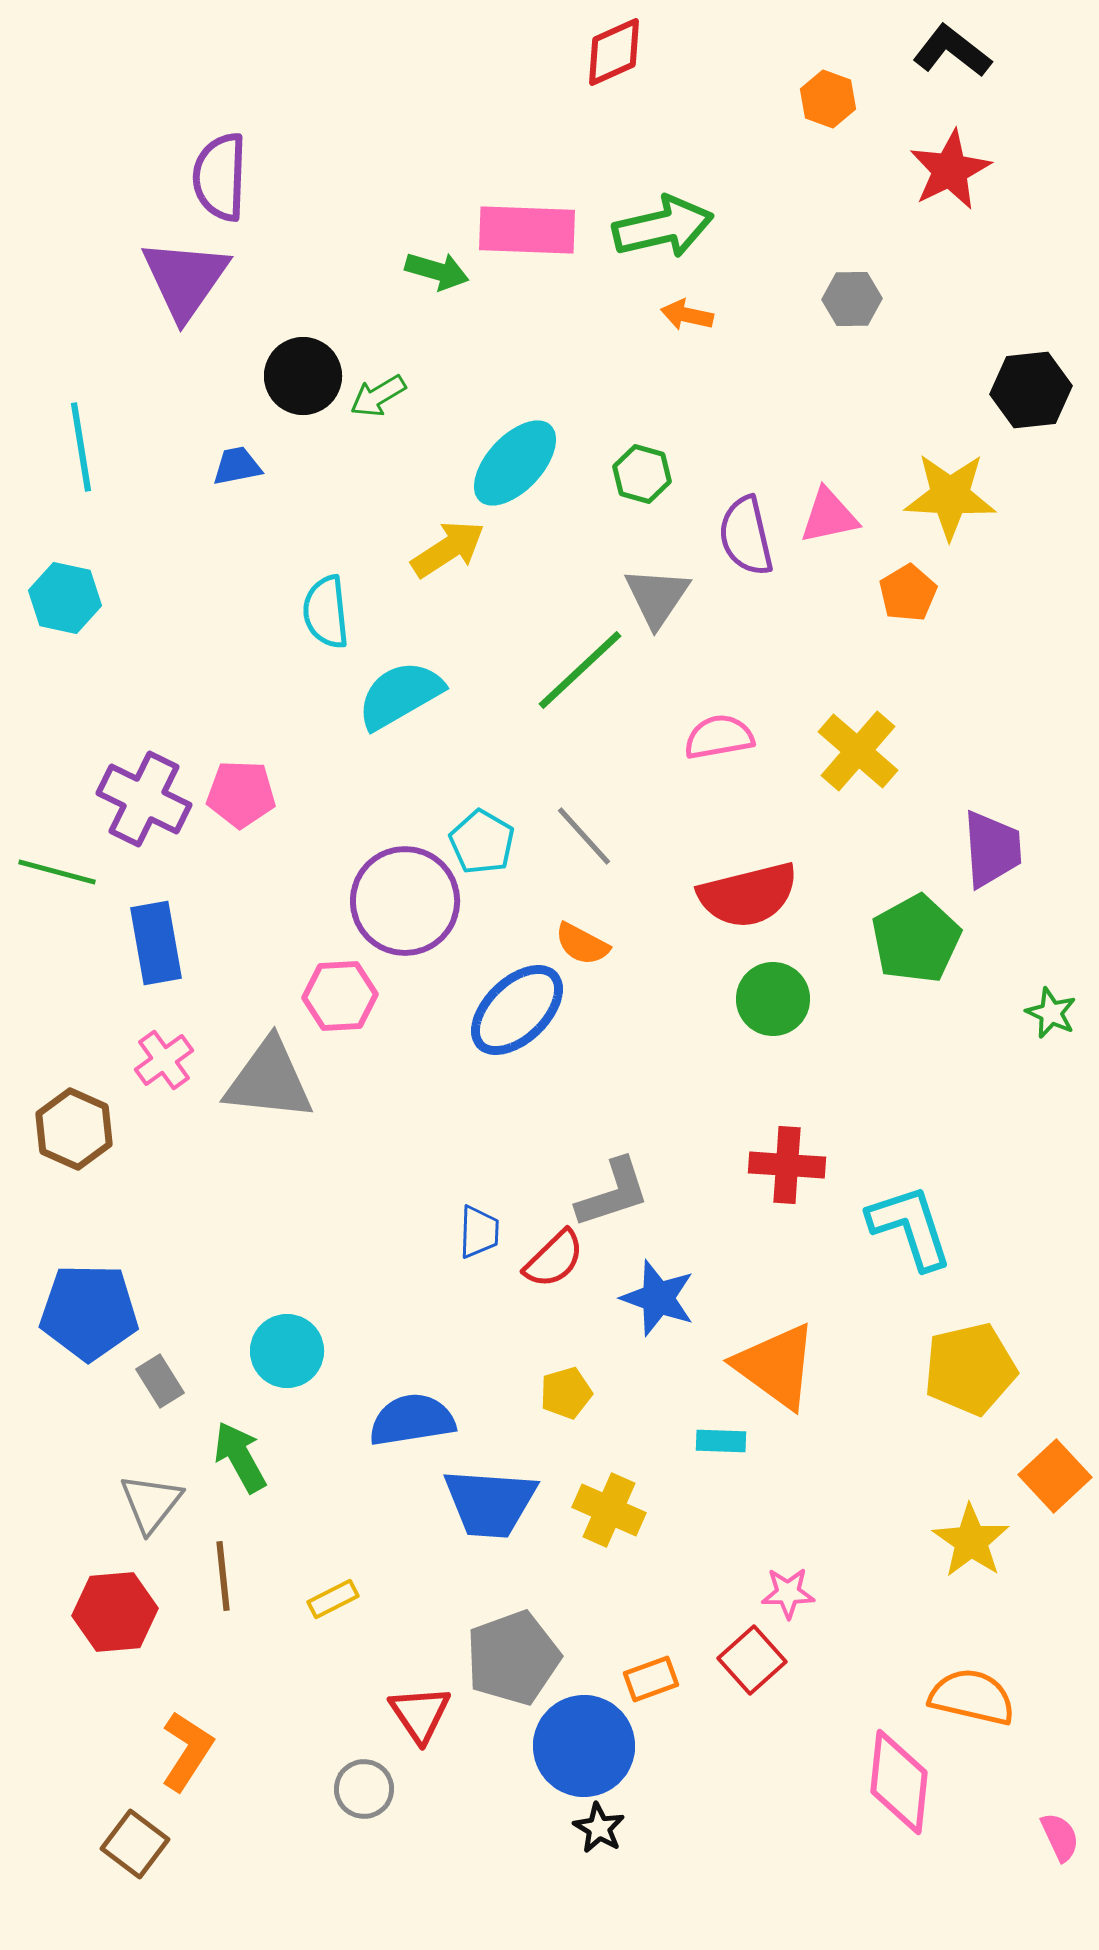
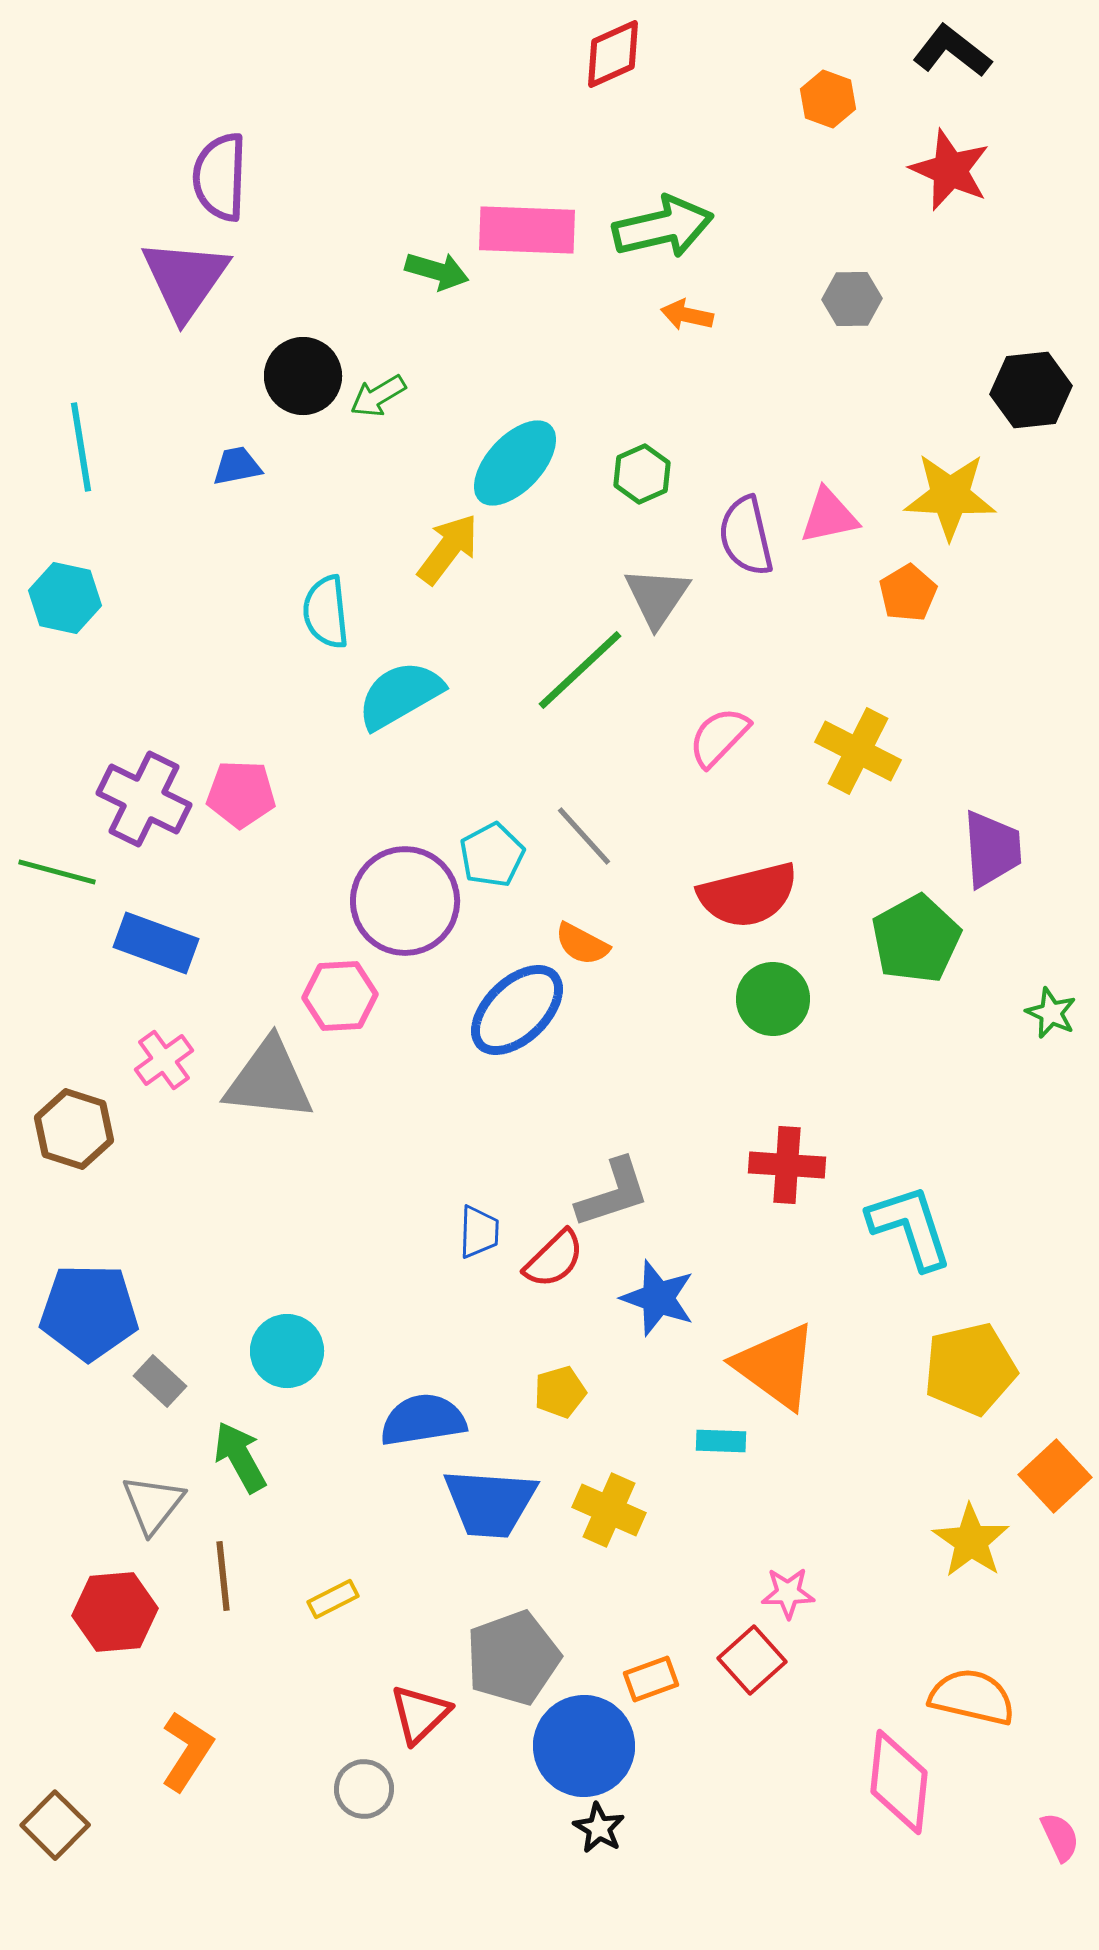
red diamond at (614, 52): moved 1 px left, 2 px down
red star at (950, 170): rotated 22 degrees counterclockwise
green hexagon at (642, 474): rotated 20 degrees clockwise
yellow arrow at (448, 549): rotated 20 degrees counterclockwise
pink semicircle at (719, 737): rotated 36 degrees counterclockwise
yellow cross at (858, 751): rotated 14 degrees counterclockwise
cyan pentagon at (482, 842): moved 10 px right, 13 px down; rotated 14 degrees clockwise
blue rectangle at (156, 943): rotated 60 degrees counterclockwise
brown hexagon at (74, 1129): rotated 6 degrees counterclockwise
gray rectangle at (160, 1381): rotated 15 degrees counterclockwise
yellow pentagon at (566, 1393): moved 6 px left, 1 px up
blue semicircle at (412, 1420): moved 11 px right
gray triangle at (151, 1503): moved 2 px right, 1 px down
red triangle at (420, 1714): rotated 20 degrees clockwise
brown square at (135, 1844): moved 80 px left, 19 px up; rotated 8 degrees clockwise
